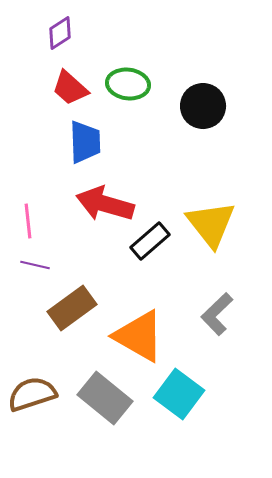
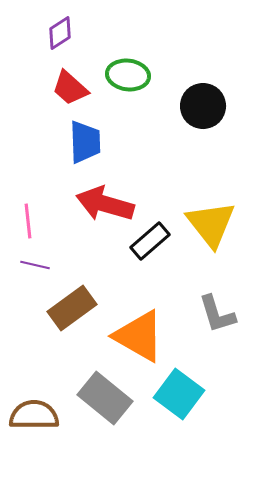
green ellipse: moved 9 px up
gray L-shape: rotated 63 degrees counterclockwise
brown semicircle: moved 2 px right, 21 px down; rotated 18 degrees clockwise
